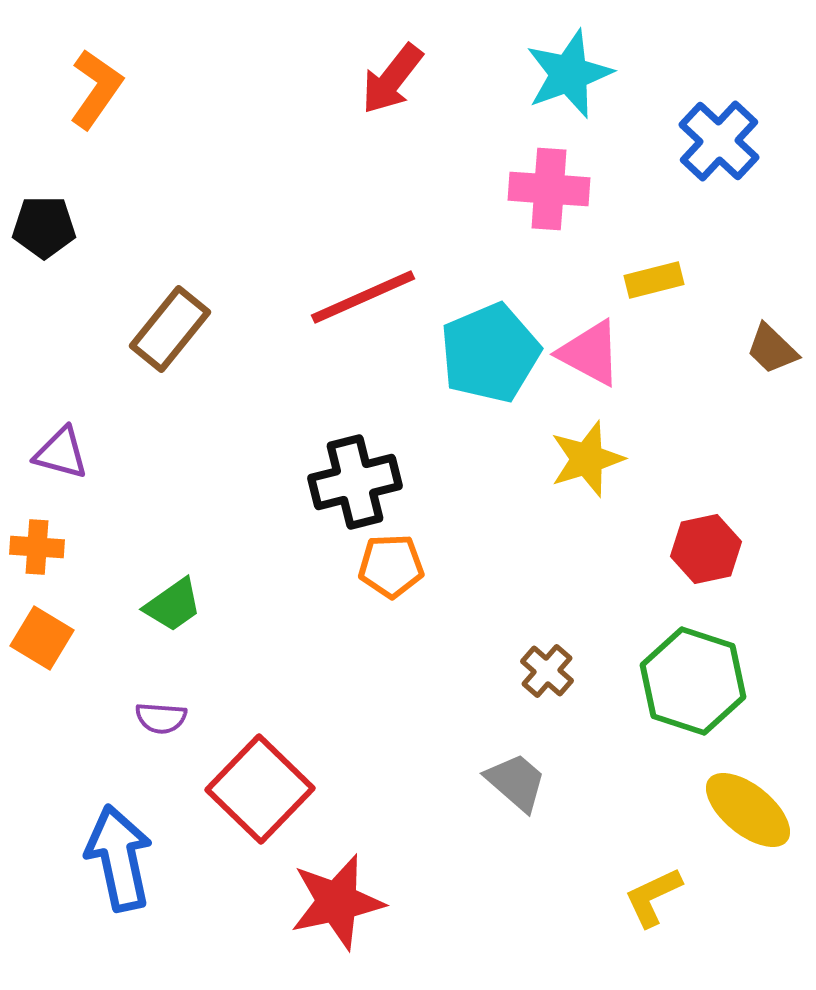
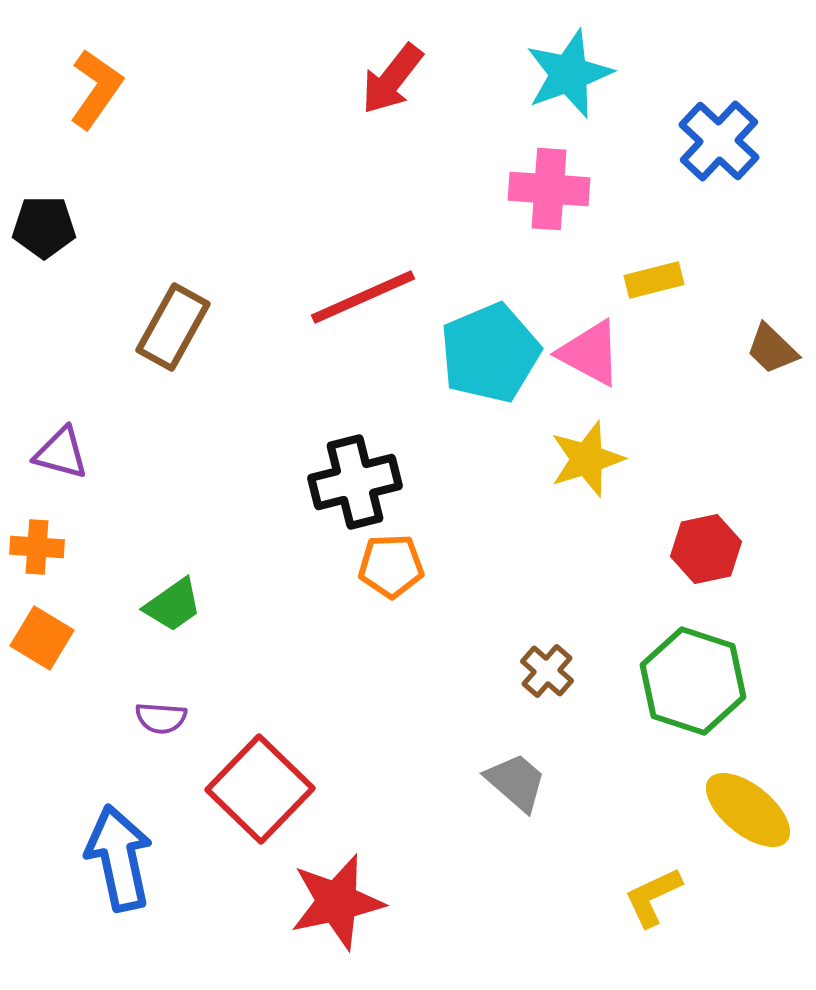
brown rectangle: moved 3 px right, 2 px up; rotated 10 degrees counterclockwise
